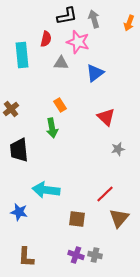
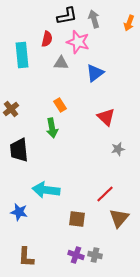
red semicircle: moved 1 px right
